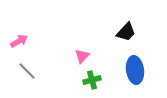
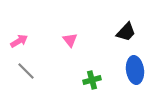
pink triangle: moved 12 px left, 16 px up; rotated 21 degrees counterclockwise
gray line: moved 1 px left
